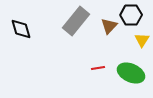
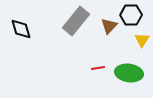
green ellipse: moved 2 px left; rotated 16 degrees counterclockwise
